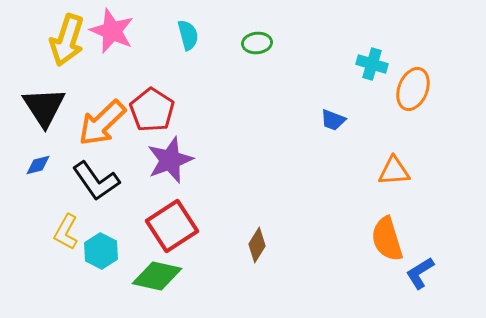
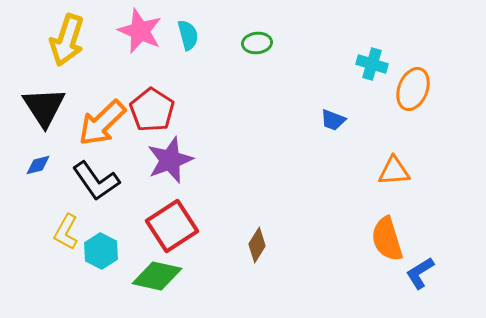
pink star: moved 28 px right
